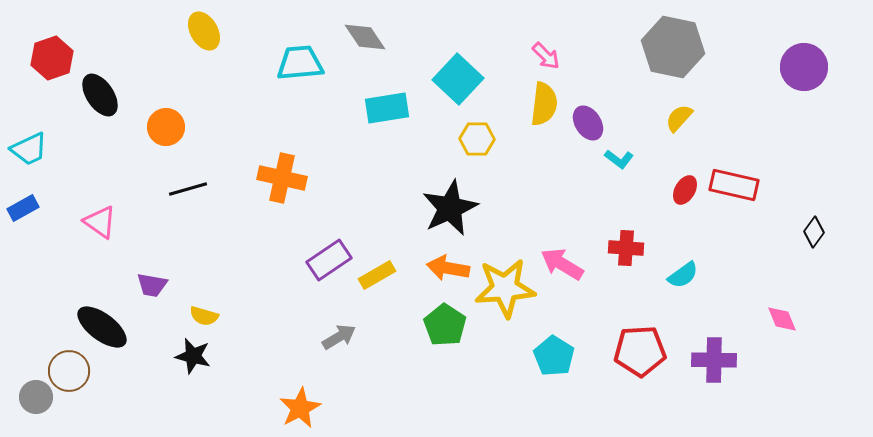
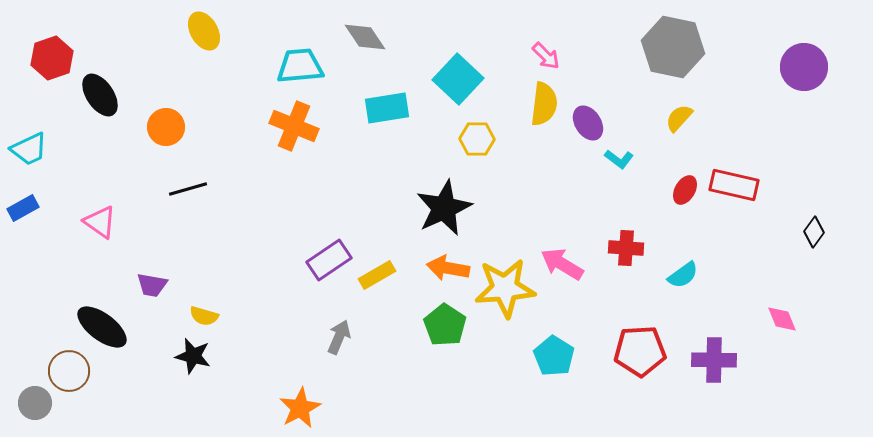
cyan trapezoid at (300, 63): moved 3 px down
orange cross at (282, 178): moved 12 px right, 52 px up; rotated 9 degrees clockwise
black star at (450, 208): moved 6 px left
gray arrow at (339, 337): rotated 36 degrees counterclockwise
gray circle at (36, 397): moved 1 px left, 6 px down
